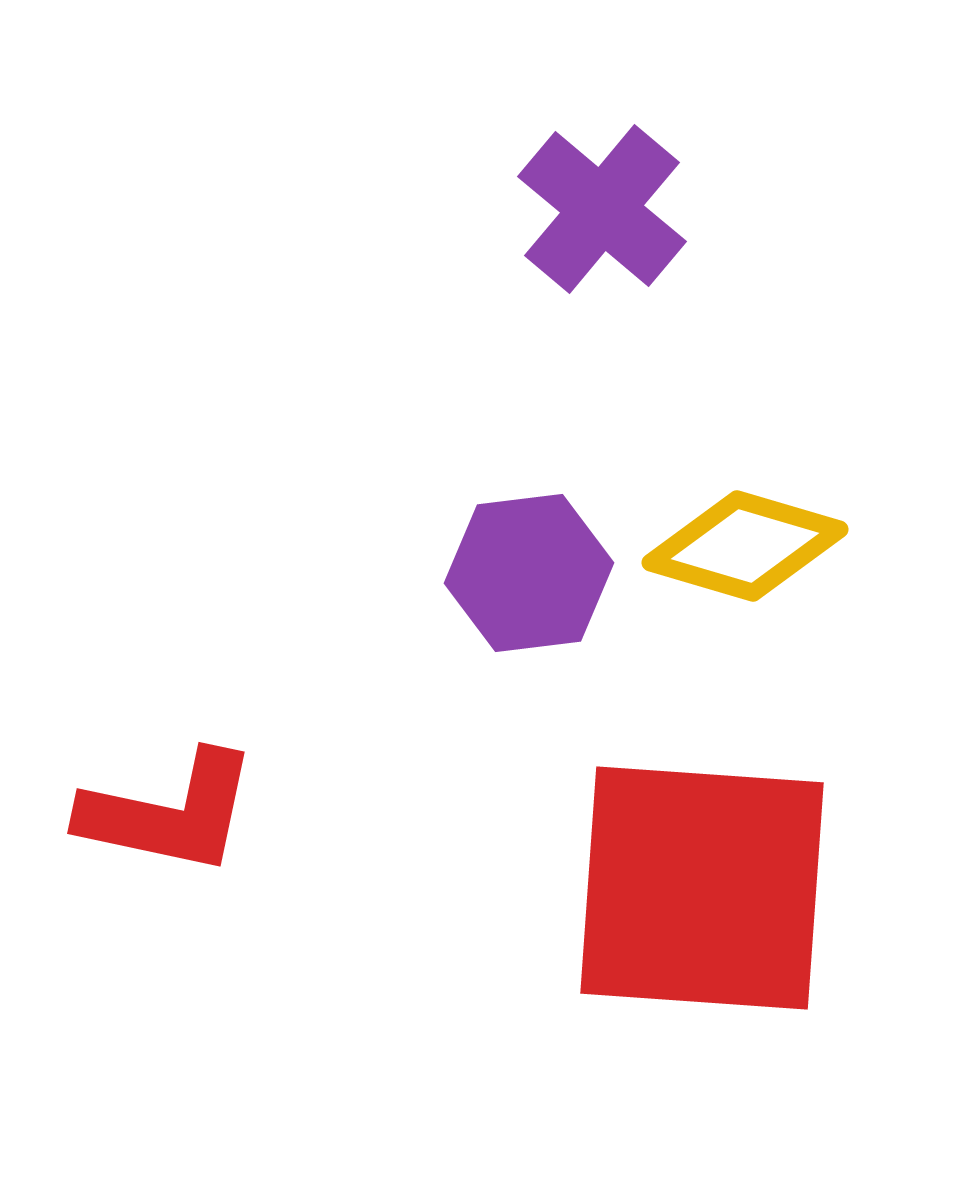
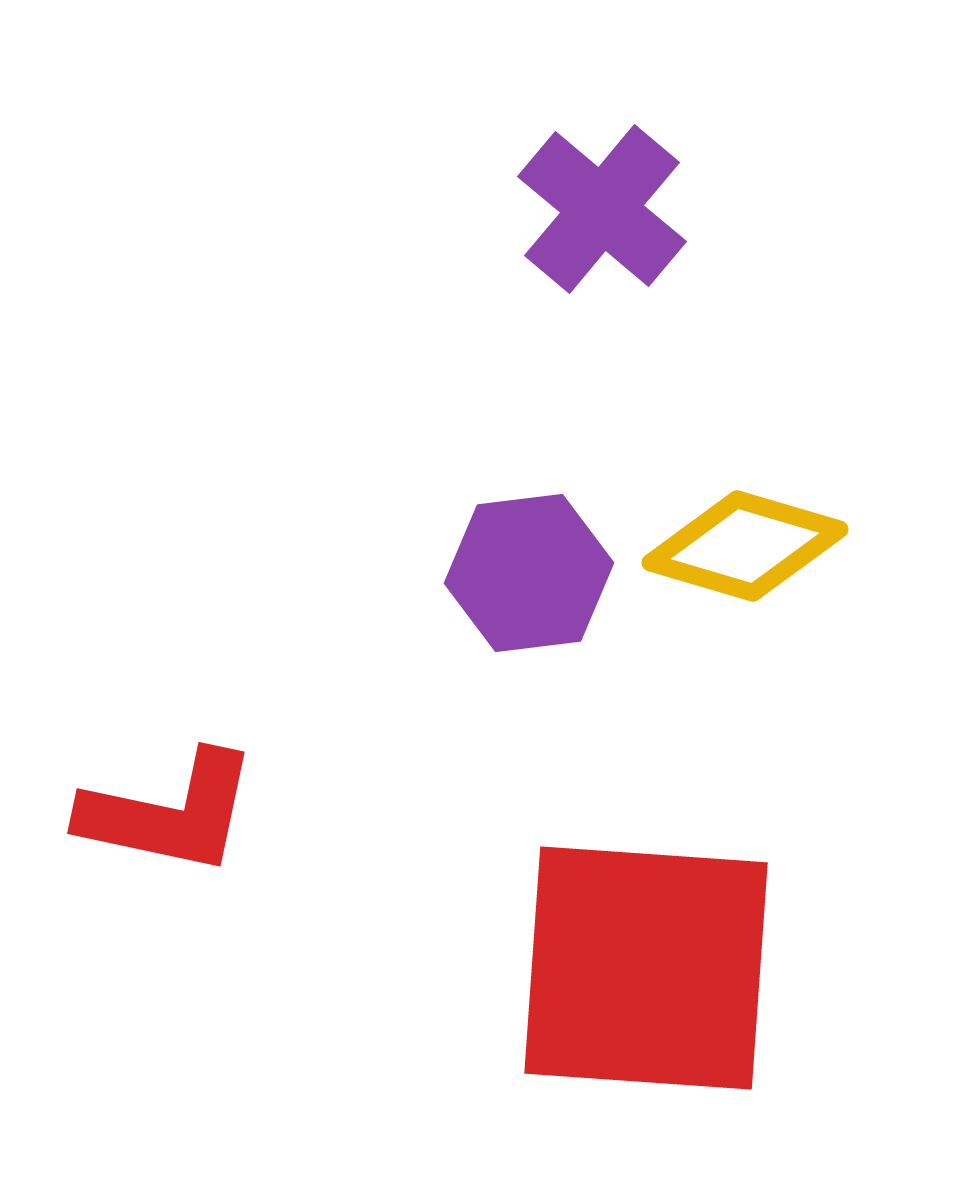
red square: moved 56 px left, 80 px down
